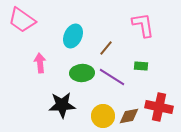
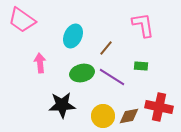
green ellipse: rotated 10 degrees counterclockwise
